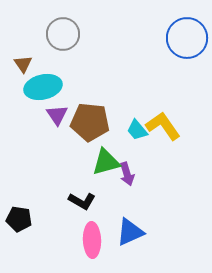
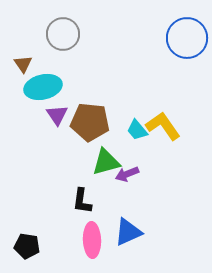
purple arrow: rotated 85 degrees clockwise
black L-shape: rotated 68 degrees clockwise
black pentagon: moved 8 px right, 27 px down
blue triangle: moved 2 px left
